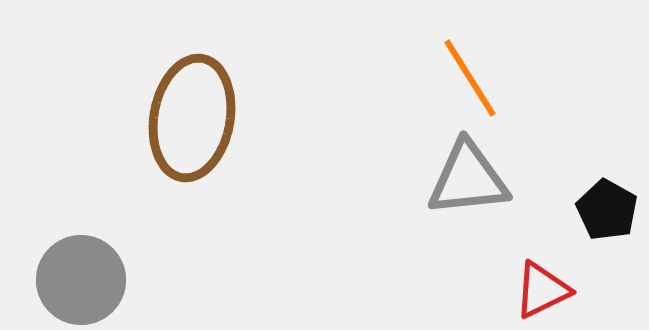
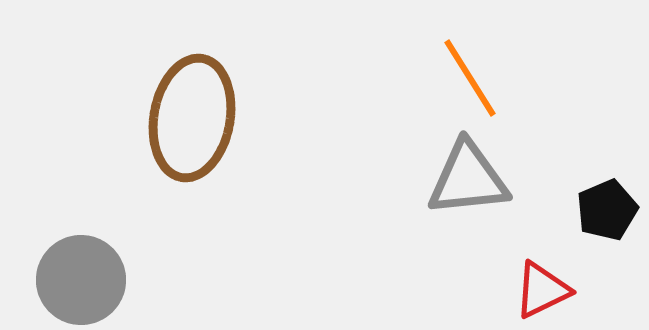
black pentagon: rotated 20 degrees clockwise
